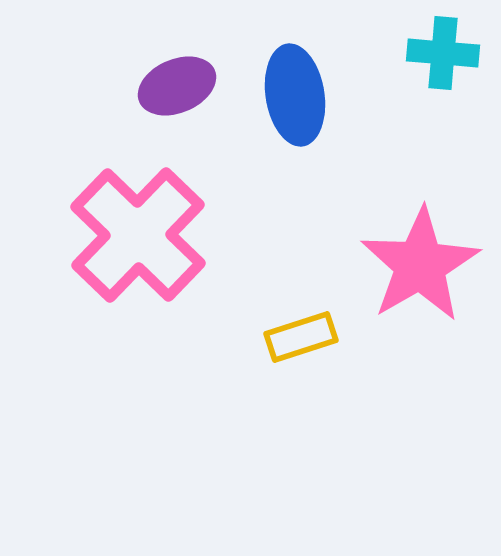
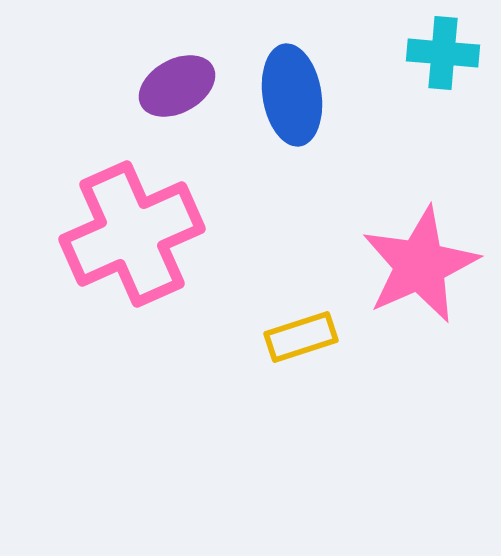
purple ellipse: rotated 6 degrees counterclockwise
blue ellipse: moved 3 px left
pink cross: moved 6 px left, 1 px up; rotated 22 degrees clockwise
pink star: rotated 6 degrees clockwise
